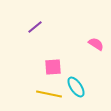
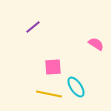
purple line: moved 2 px left
